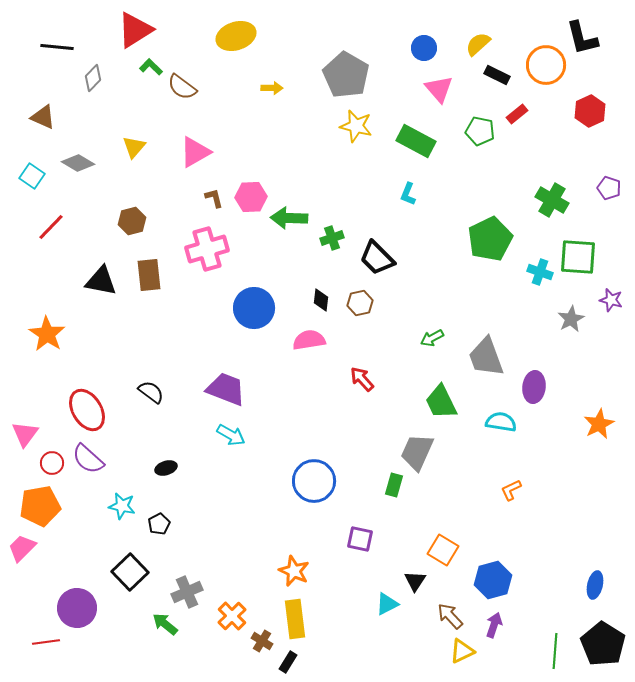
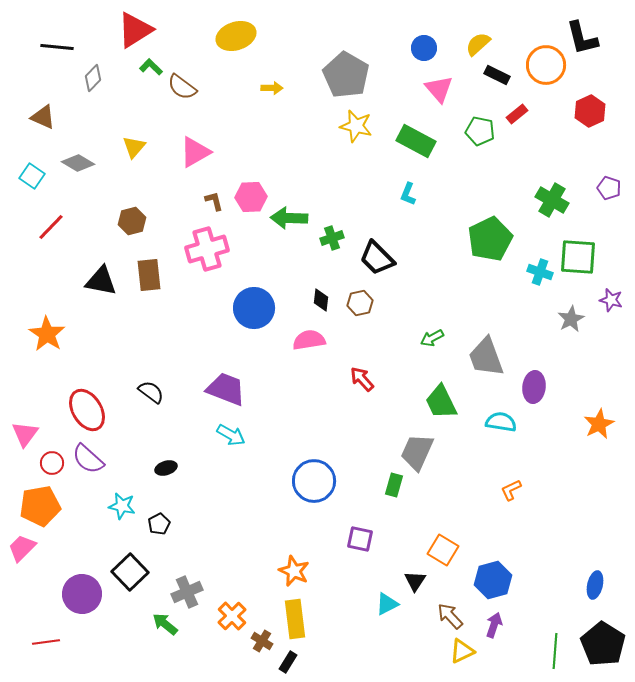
brown L-shape at (214, 198): moved 3 px down
purple circle at (77, 608): moved 5 px right, 14 px up
